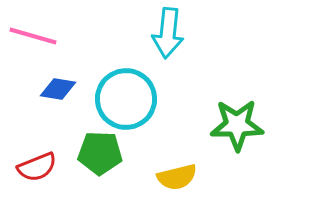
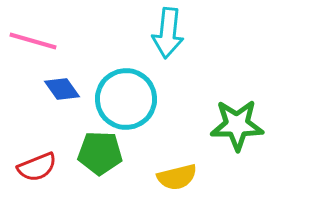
pink line: moved 5 px down
blue diamond: moved 4 px right; rotated 45 degrees clockwise
